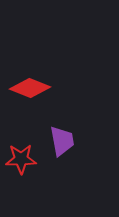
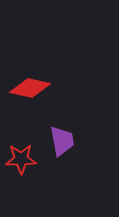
red diamond: rotated 9 degrees counterclockwise
